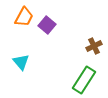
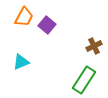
cyan triangle: rotated 48 degrees clockwise
